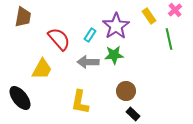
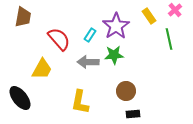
black rectangle: rotated 48 degrees counterclockwise
